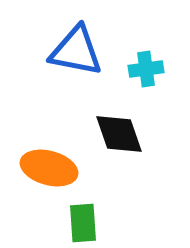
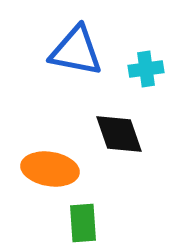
orange ellipse: moved 1 px right, 1 px down; rotated 6 degrees counterclockwise
